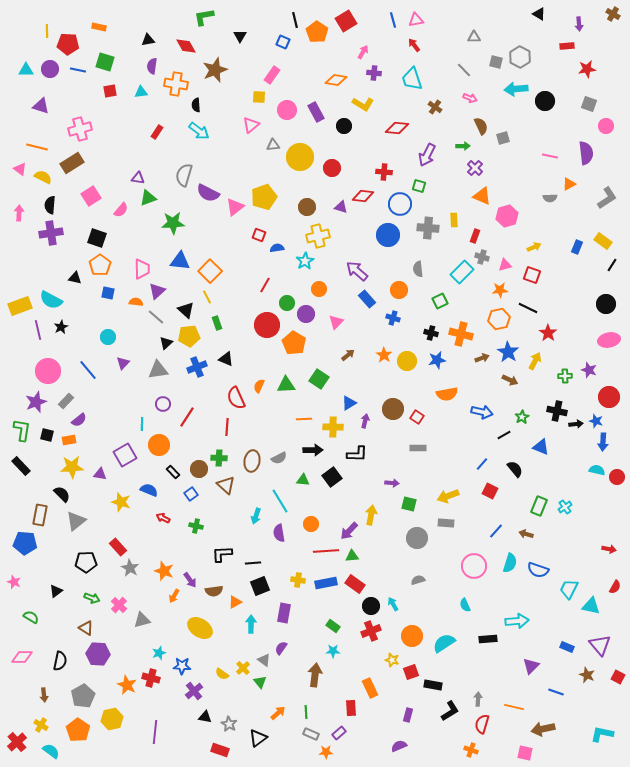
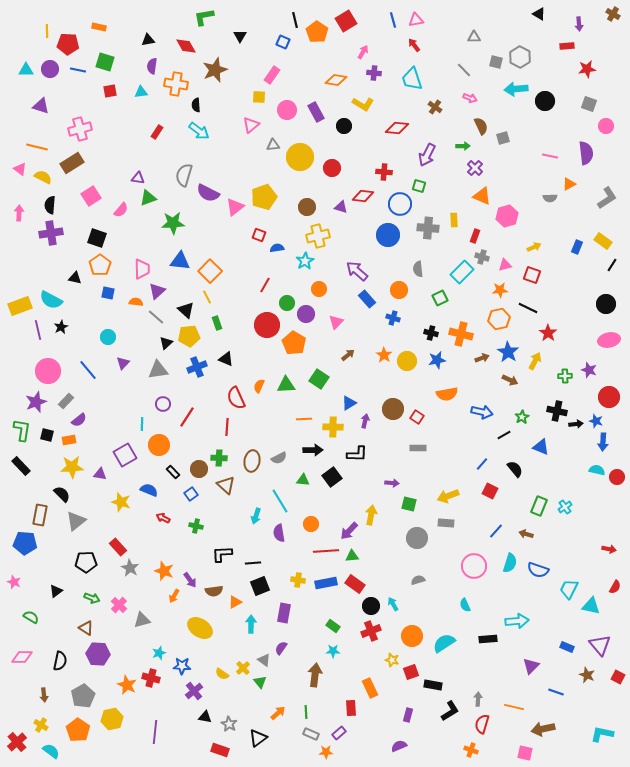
green square at (440, 301): moved 3 px up
